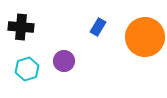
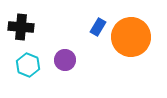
orange circle: moved 14 px left
purple circle: moved 1 px right, 1 px up
cyan hexagon: moved 1 px right, 4 px up; rotated 20 degrees counterclockwise
